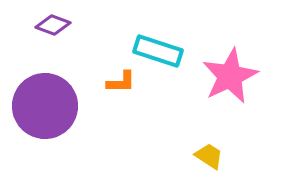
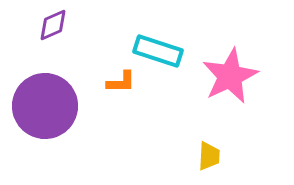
purple diamond: rotated 44 degrees counterclockwise
yellow trapezoid: rotated 60 degrees clockwise
